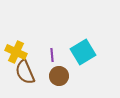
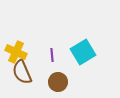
brown semicircle: moved 3 px left
brown circle: moved 1 px left, 6 px down
